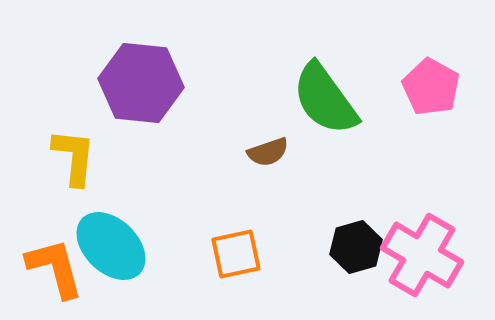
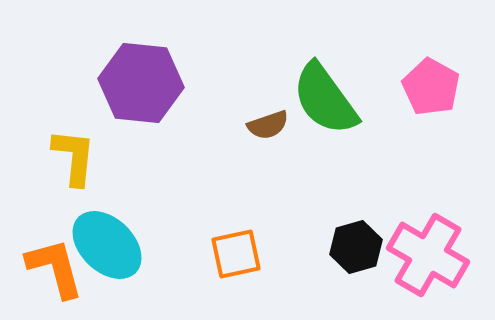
brown semicircle: moved 27 px up
cyan ellipse: moved 4 px left, 1 px up
pink cross: moved 6 px right
